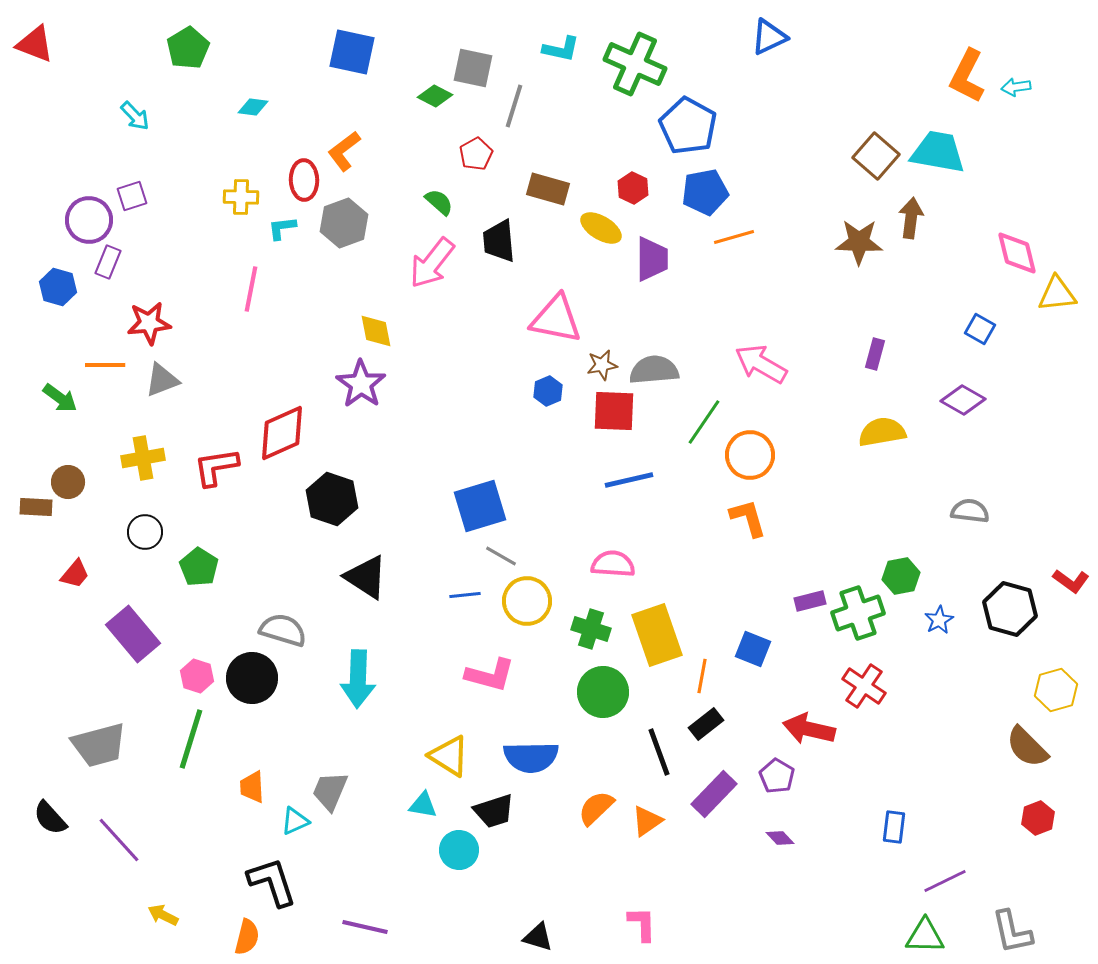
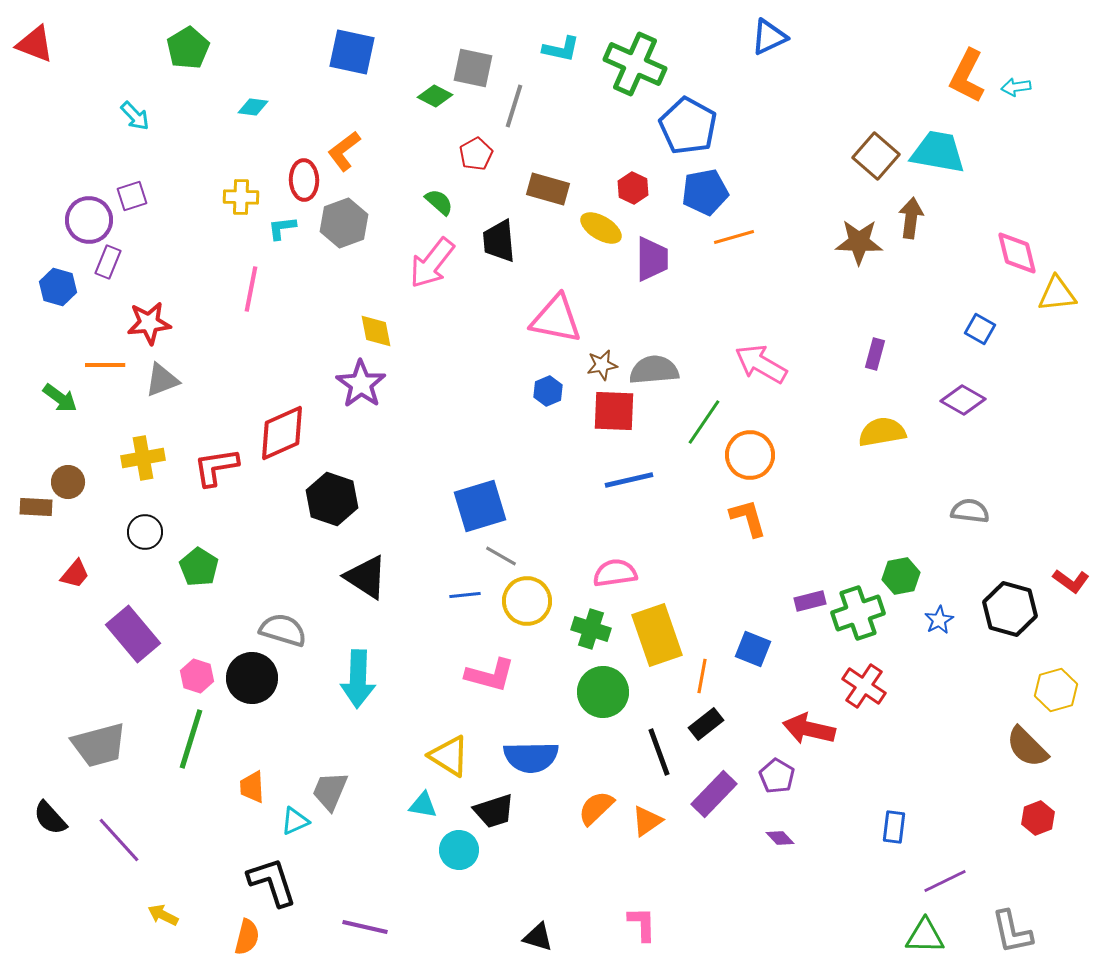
pink semicircle at (613, 564): moved 2 px right, 9 px down; rotated 12 degrees counterclockwise
